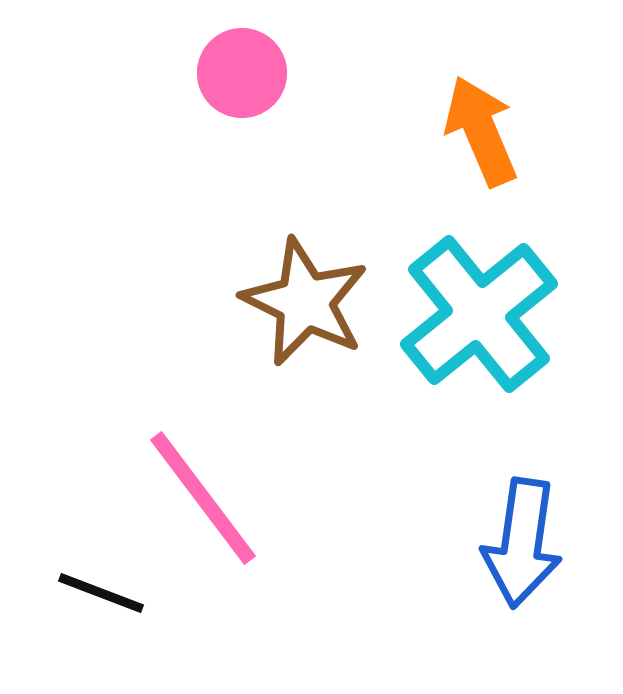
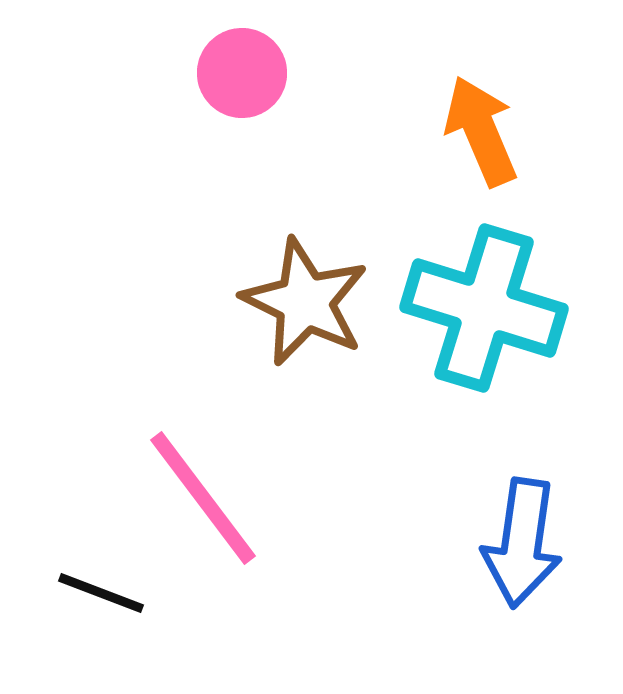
cyan cross: moved 5 px right, 6 px up; rotated 34 degrees counterclockwise
